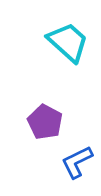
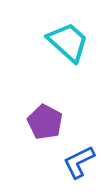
blue L-shape: moved 2 px right
